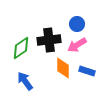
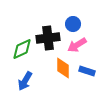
blue circle: moved 4 px left
black cross: moved 1 px left, 2 px up
green diamond: moved 1 px right, 1 px down; rotated 10 degrees clockwise
blue arrow: rotated 114 degrees counterclockwise
